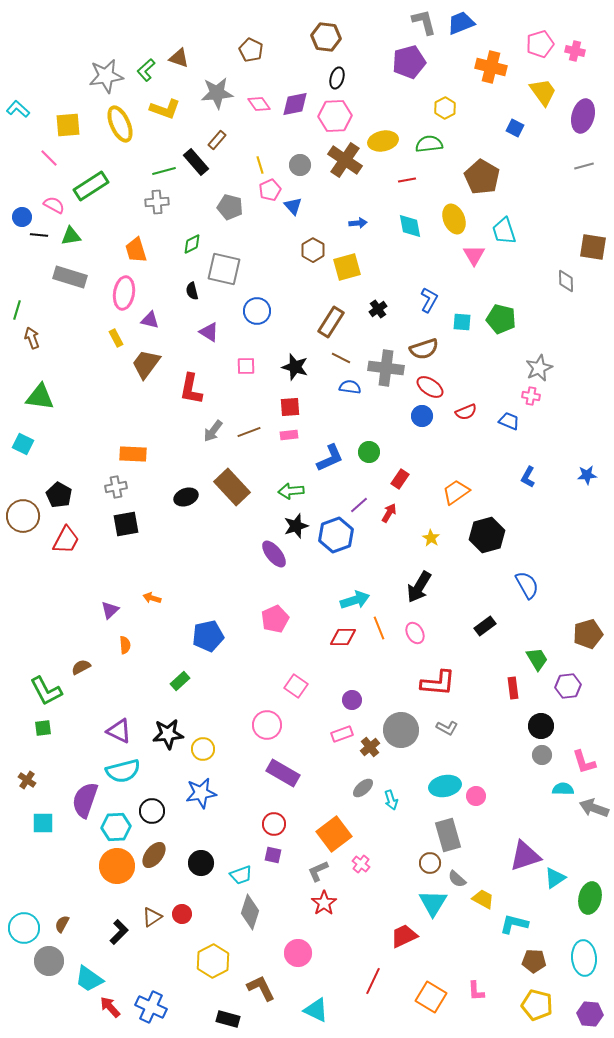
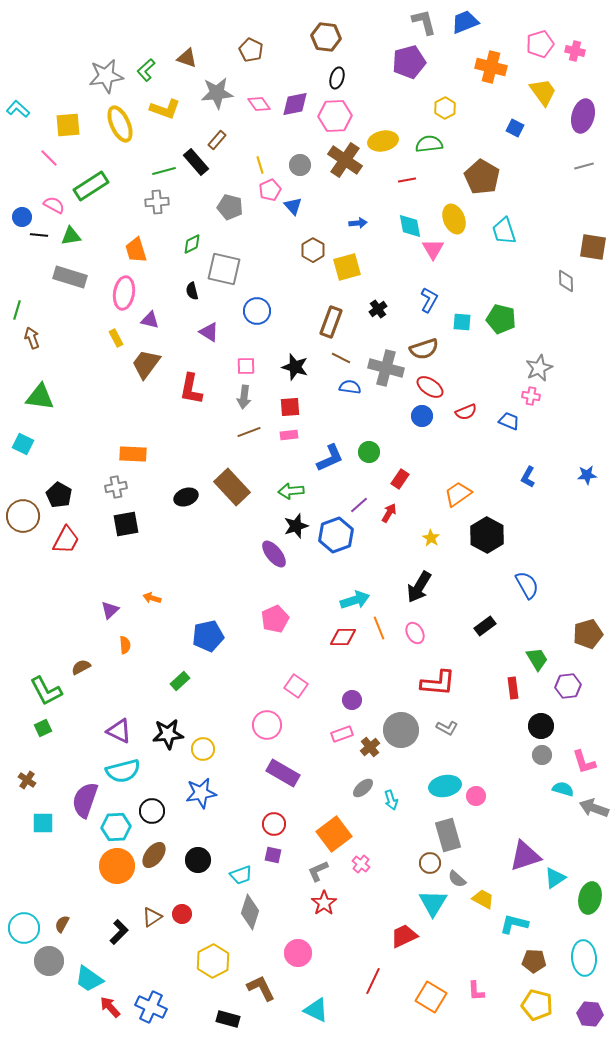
blue trapezoid at (461, 23): moved 4 px right, 1 px up
brown triangle at (179, 58): moved 8 px right
pink triangle at (474, 255): moved 41 px left, 6 px up
brown rectangle at (331, 322): rotated 12 degrees counterclockwise
gray cross at (386, 368): rotated 8 degrees clockwise
gray arrow at (213, 431): moved 31 px right, 34 px up; rotated 30 degrees counterclockwise
orange trapezoid at (456, 492): moved 2 px right, 2 px down
black hexagon at (487, 535): rotated 16 degrees counterclockwise
green square at (43, 728): rotated 18 degrees counterclockwise
cyan semicircle at (563, 789): rotated 15 degrees clockwise
black circle at (201, 863): moved 3 px left, 3 px up
